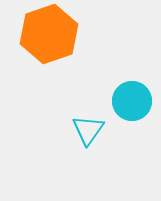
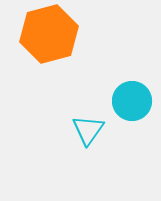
orange hexagon: rotated 4 degrees clockwise
